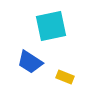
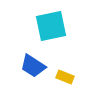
blue trapezoid: moved 3 px right, 4 px down
